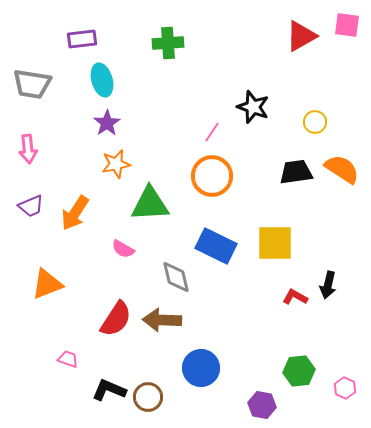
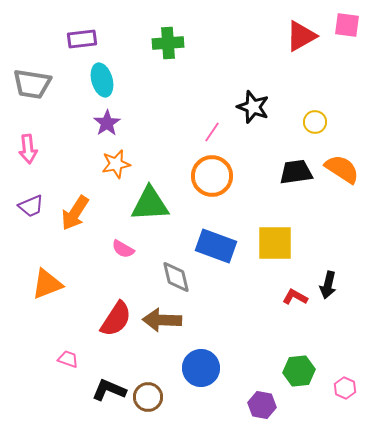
blue rectangle: rotated 6 degrees counterclockwise
